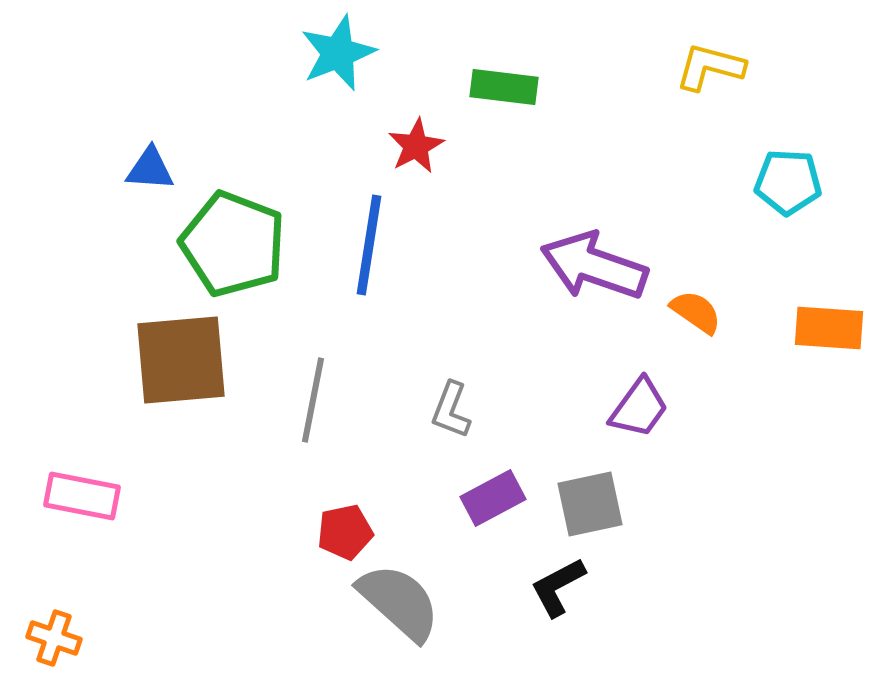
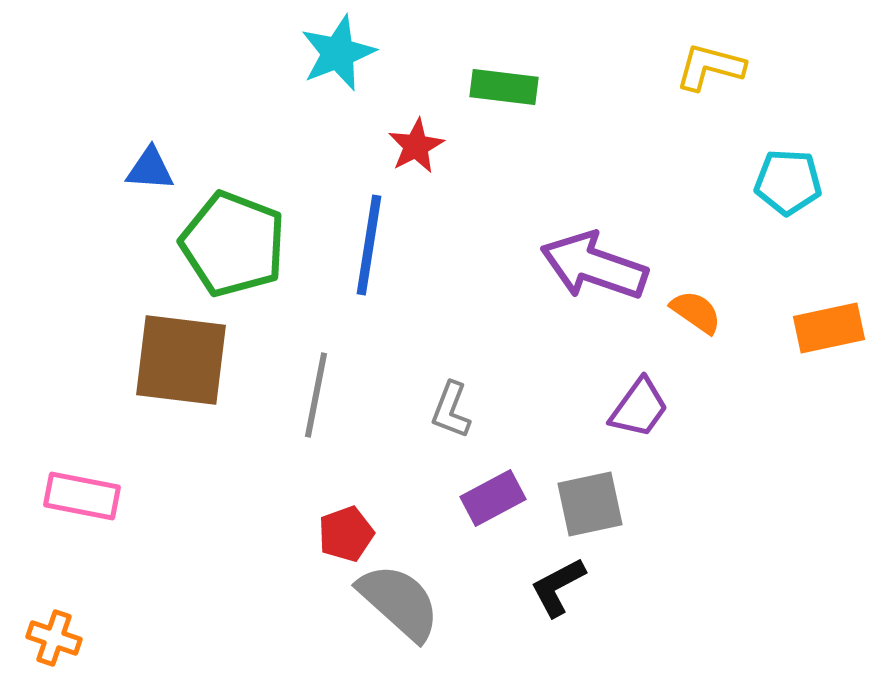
orange rectangle: rotated 16 degrees counterclockwise
brown square: rotated 12 degrees clockwise
gray line: moved 3 px right, 5 px up
red pentagon: moved 1 px right, 2 px down; rotated 8 degrees counterclockwise
